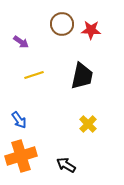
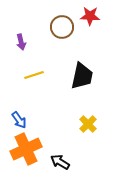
brown circle: moved 3 px down
red star: moved 1 px left, 14 px up
purple arrow: rotated 42 degrees clockwise
orange cross: moved 5 px right, 7 px up; rotated 8 degrees counterclockwise
black arrow: moved 6 px left, 3 px up
